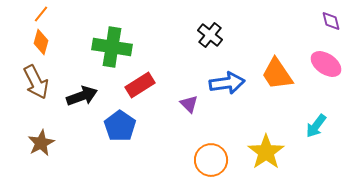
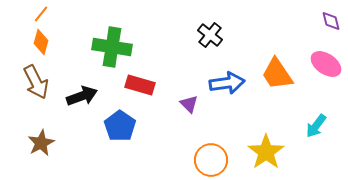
red rectangle: rotated 48 degrees clockwise
